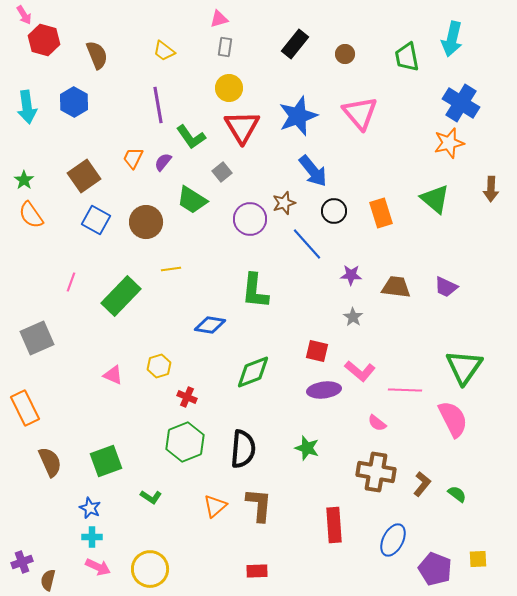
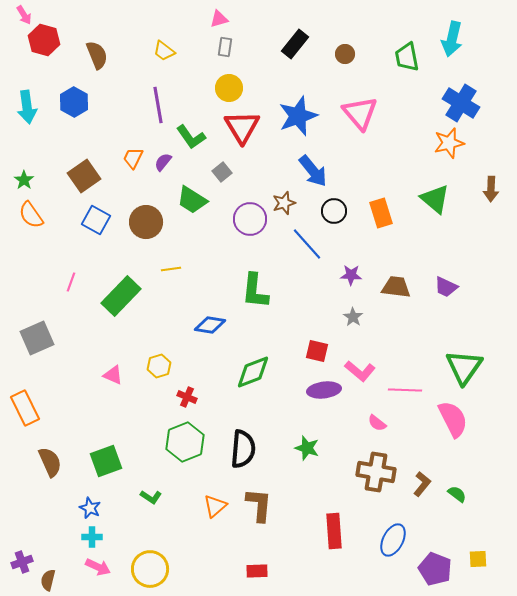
red rectangle at (334, 525): moved 6 px down
